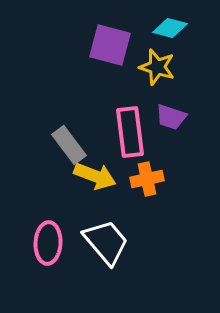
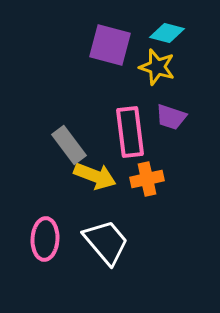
cyan diamond: moved 3 px left, 5 px down
pink ellipse: moved 3 px left, 4 px up
